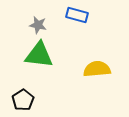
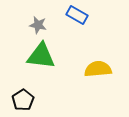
blue rectangle: rotated 15 degrees clockwise
green triangle: moved 2 px right, 1 px down
yellow semicircle: moved 1 px right
